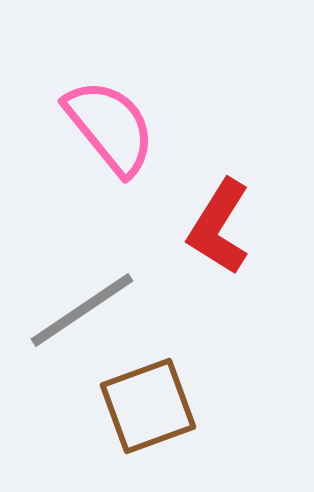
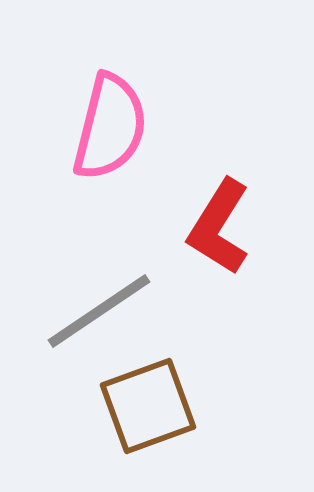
pink semicircle: rotated 53 degrees clockwise
gray line: moved 17 px right, 1 px down
